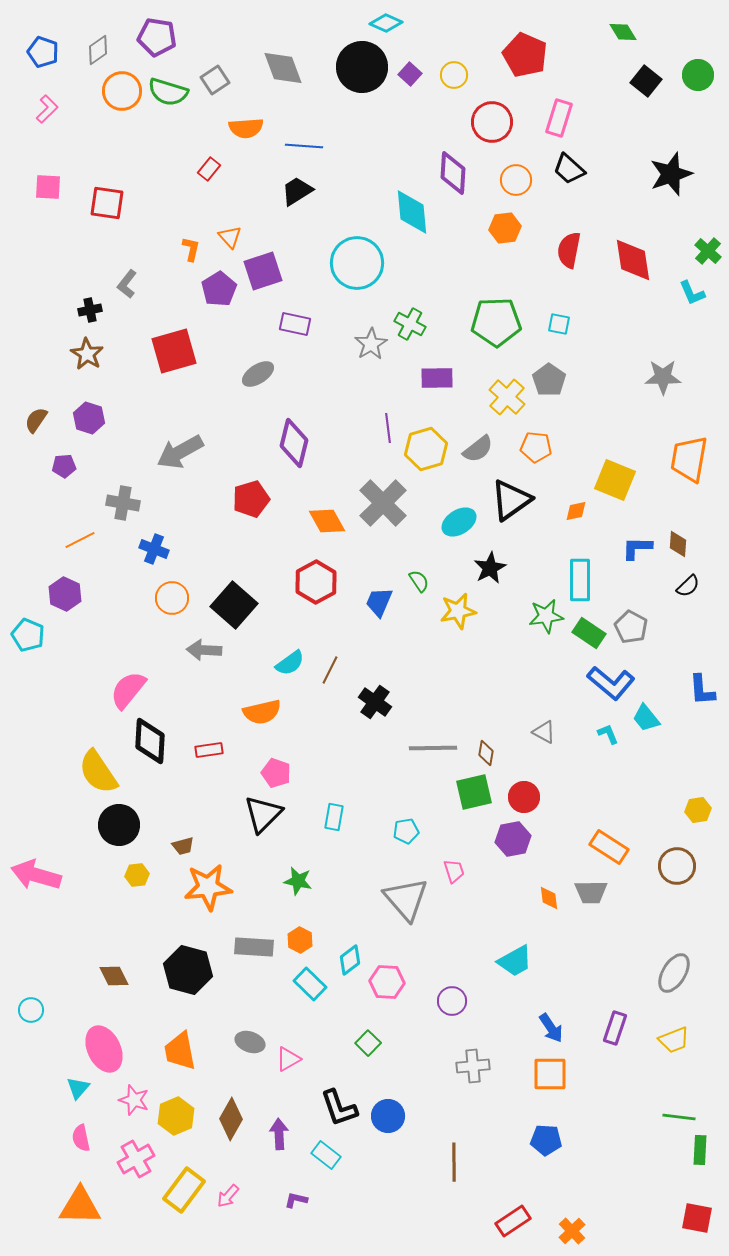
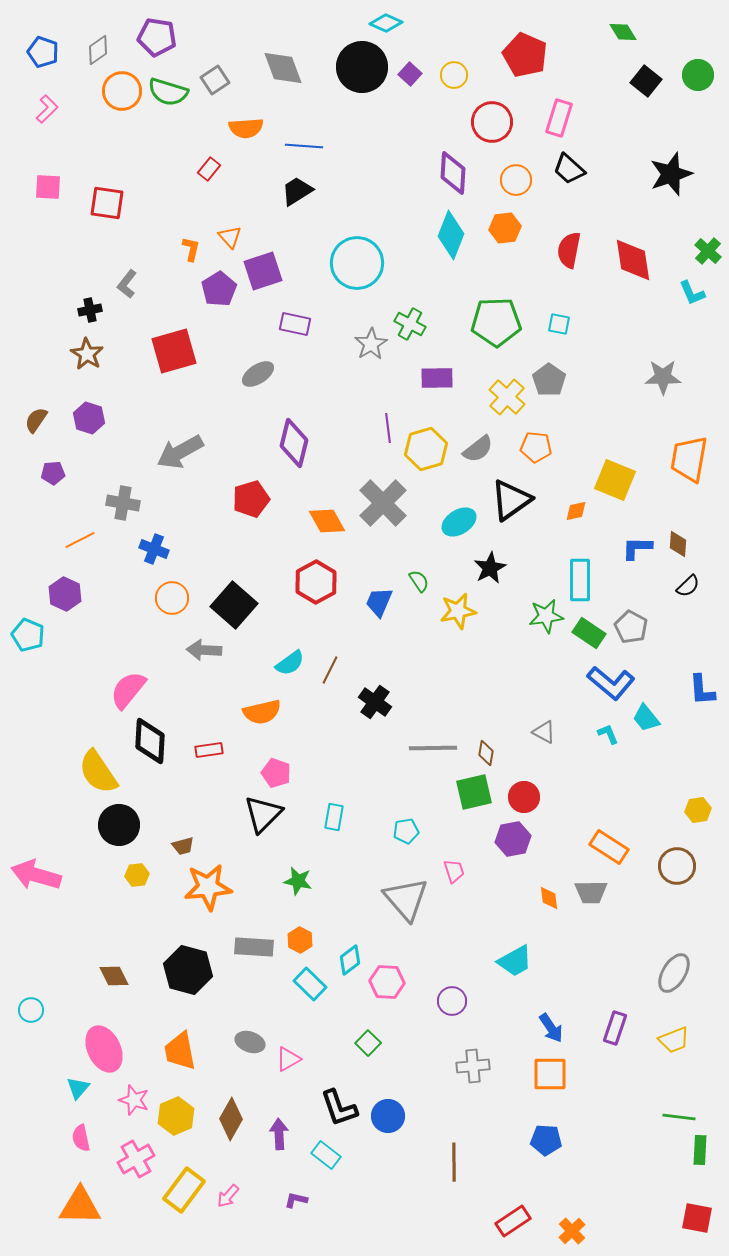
cyan diamond at (412, 212): moved 39 px right, 23 px down; rotated 27 degrees clockwise
purple pentagon at (64, 466): moved 11 px left, 7 px down
